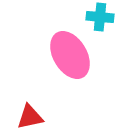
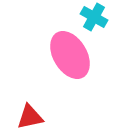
cyan cross: moved 6 px left; rotated 24 degrees clockwise
